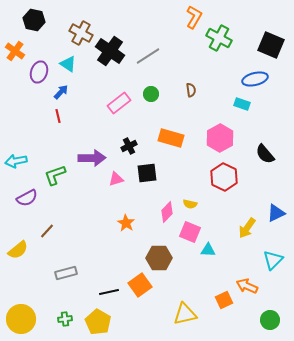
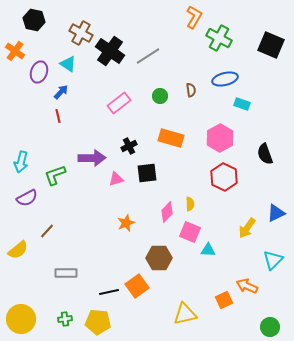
blue ellipse at (255, 79): moved 30 px left
green circle at (151, 94): moved 9 px right, 2 px down
black semicircle at (265, 154): rotated 20 degrees clockwise
cyan arrow at (16, 161): moved 5 px right, 1 px down; rotated 65 degrees counterclockwise
yellow semicircle at (190, 204): rotated 104 degrees counterclockwise
orange star at (126, 223): rotated 18 degrees clockwise
gray rectangle at (66, 273): rotated 15 degrees clockwise
orange square at (140, 285): moved 3 px left, 1 px down
green circle at (270, 320): moved 7 px down
yellow pentagon at (98, 322): rotated 25 degrees counterclockwise
